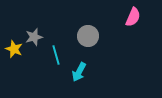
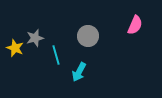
pink semicircle: moved 2 px right, 8 px down
gray star: moved 1 px right, 1 px down
yellow star: moved 1 px right, 1 px up
